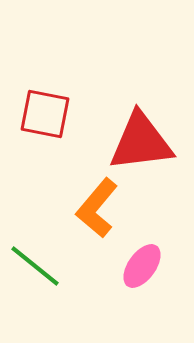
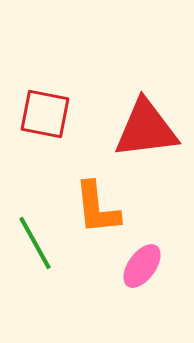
red triangle: moved 5 px right, 13 px up
orange L-shape: rotated 46 degrees counterclockwise
green line: moved 23 px up; rotated 22 degrees clockwise
